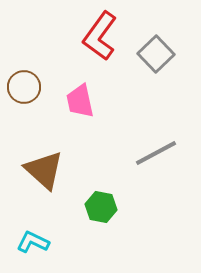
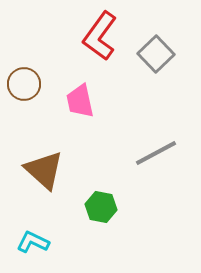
brown circle: moved 3 px up
